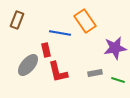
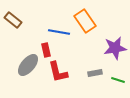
brown rectangle: moved 4 px left; rotated 72 degrees counterclockwise
blue line: moved 1 px left, 1 px up
